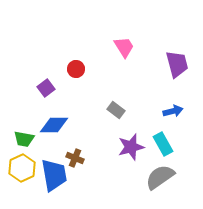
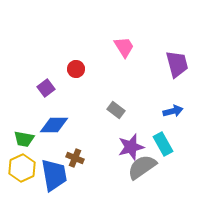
gray semicircle: moved 18 px left, 10 px up
